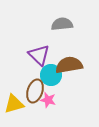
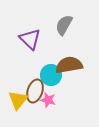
gray semicircle: moved 2 px right, 1 px down; rotated 55 degrees counterclockwise
purple triangle: moved 9 px left, 16 px up
yellow triangle: moved 4 px right, 4 px up; rotated 35 degrees counterclockwise
